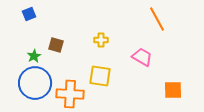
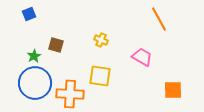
orange line: moved 2 px right
yellow cross: rotated 24 degrees clockwise
